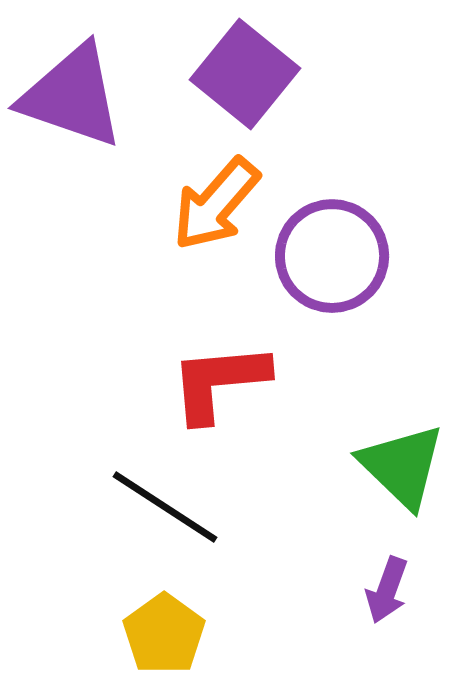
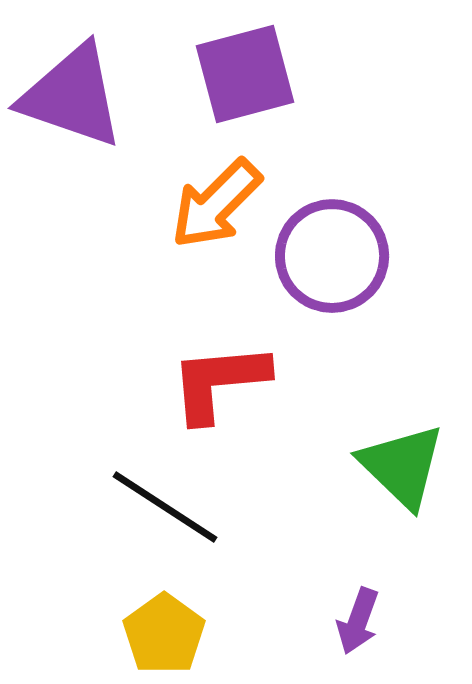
purple square: rotated 36 degrees clockwise
orange arrow: rotated 4 degrees clockwise
purple arrow: moved 29 px left, 31 px down
